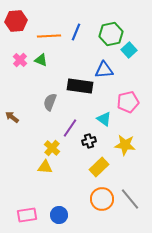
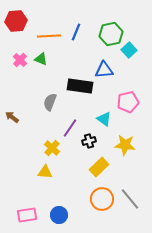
green triangle: moved 1 px up
yellow triangle: moved 5 px down
